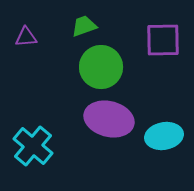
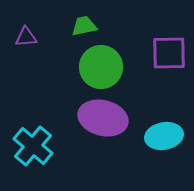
green trapezoid: rotated 8 degrees clockwise
purple square: moved 6 px right, 13 px down
purple ellipse: moved 6 px left, 1 px up
